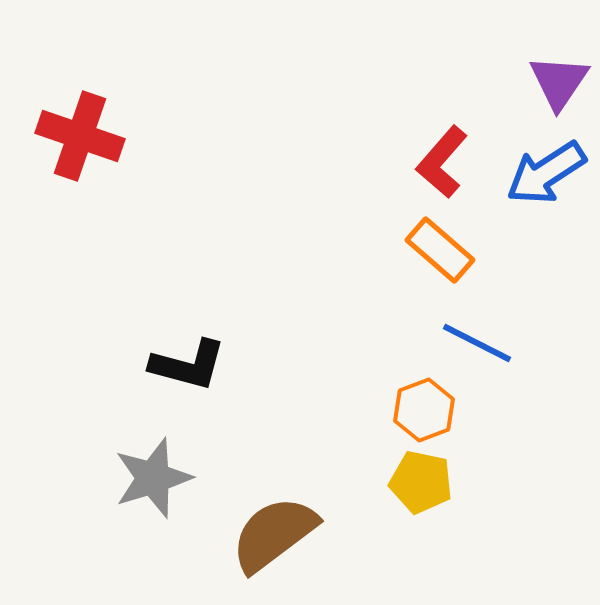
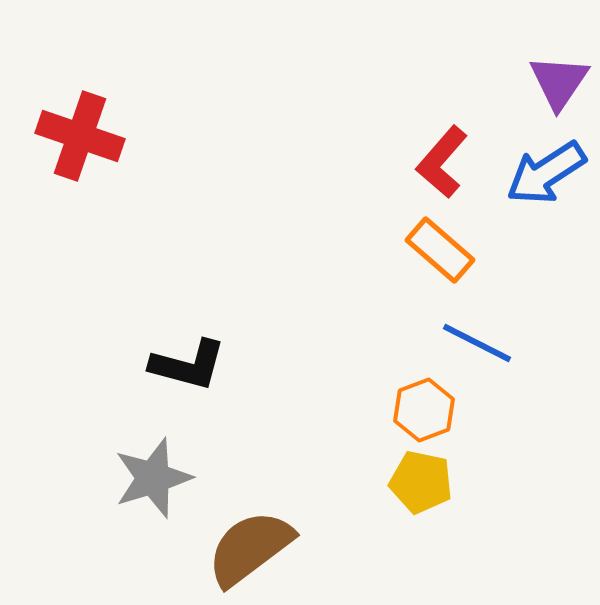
brown semicircle: moved 24 px left, 14 px down
